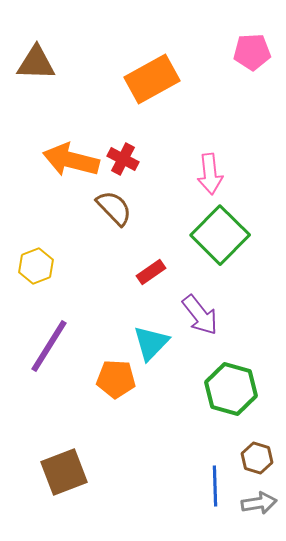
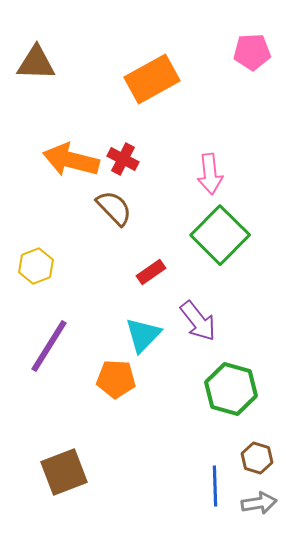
purple arrow: moved 2 px left, 6 px down
cyan triangle: moved 8 px left, 8 px up
